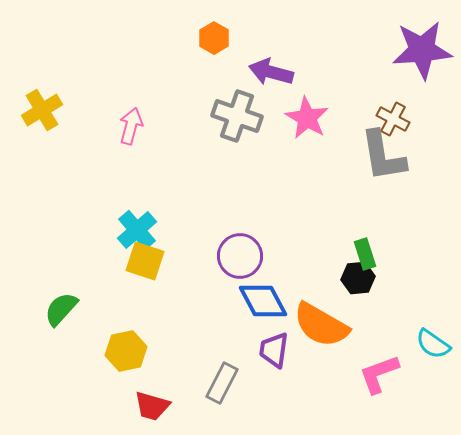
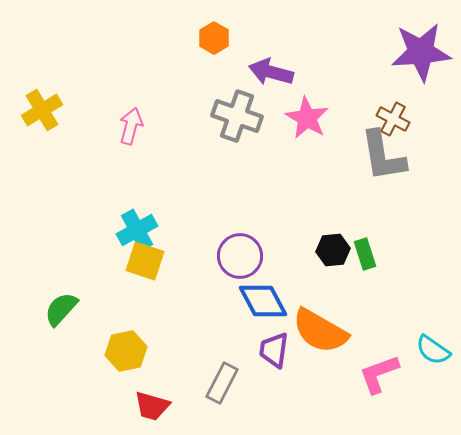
purple star: moved 1 px left, 2 px down
cyan cross: rotated 12 degrees clockwise
black hexagon: moved 25 px left, 28 px up
orange semicircle: moved 1 px left, 6 px down
cyan semicircle: moved 6 px down
